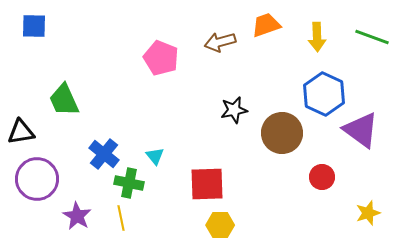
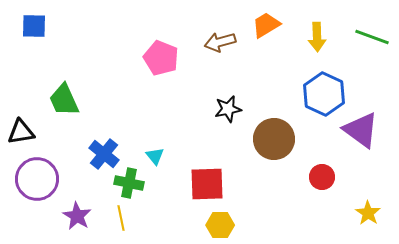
orange trapezoid: rotated 12 degrees counterclockwise
black star: moved 6 px left, 1 px up
brown circle: moved 8 px left, 6 px down
yellow star: rotated 20 degrees counterclockwise
